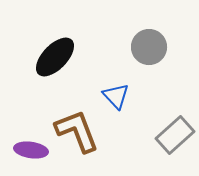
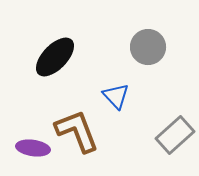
gray circle: moved 1 px left
purple ellipse: moved 2 px right, 2 px up
